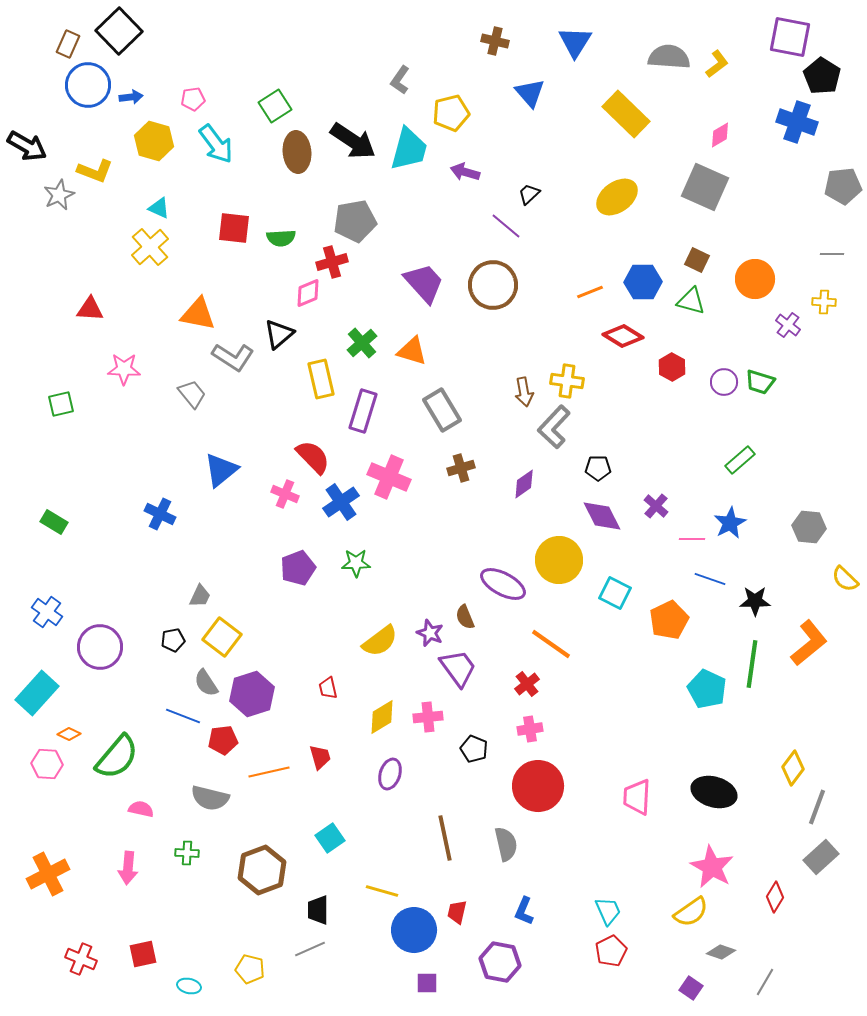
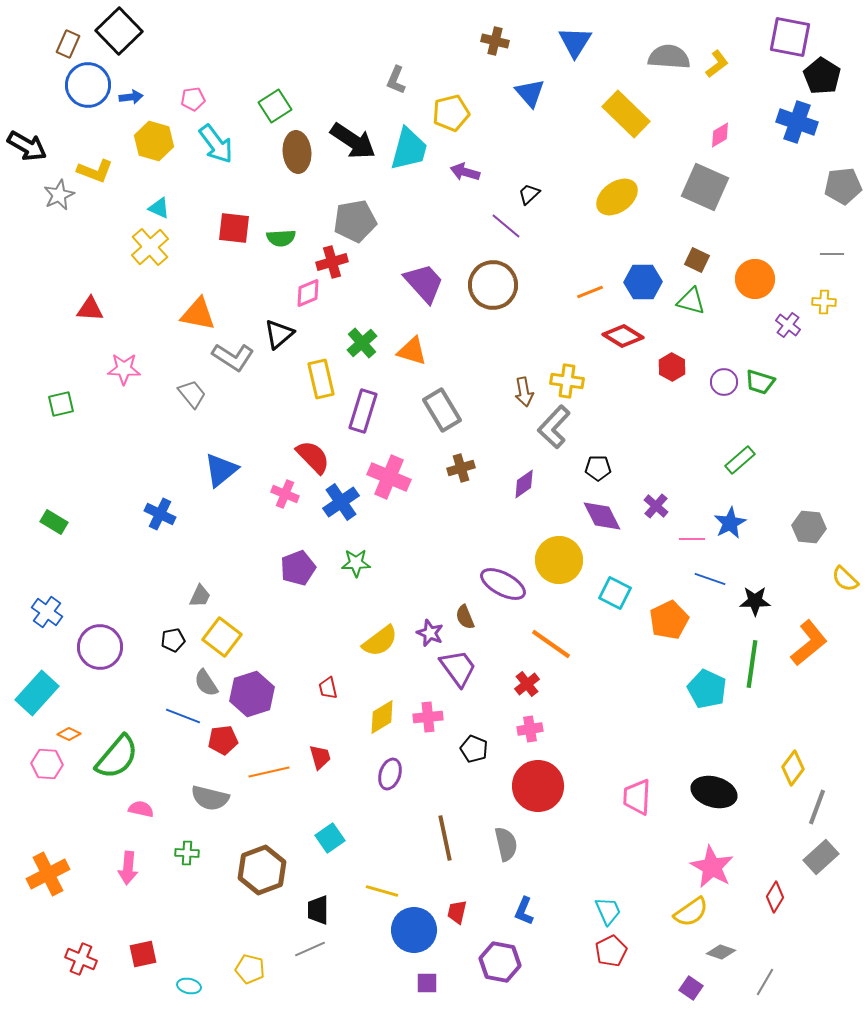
gray L-shape at (400, 80): moved 4 px left; rotated 12 degrees counterclockwise
